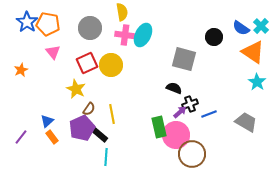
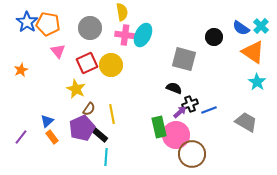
pink triangle: moved 5 px right, 1 px up
blue line: moved 4 px up
